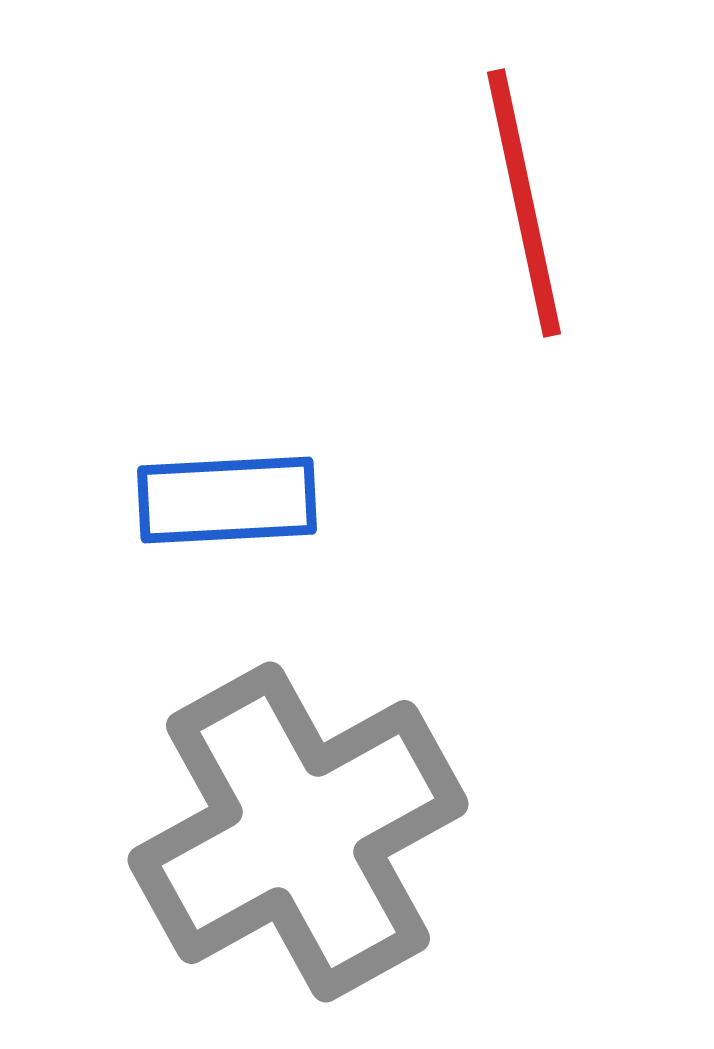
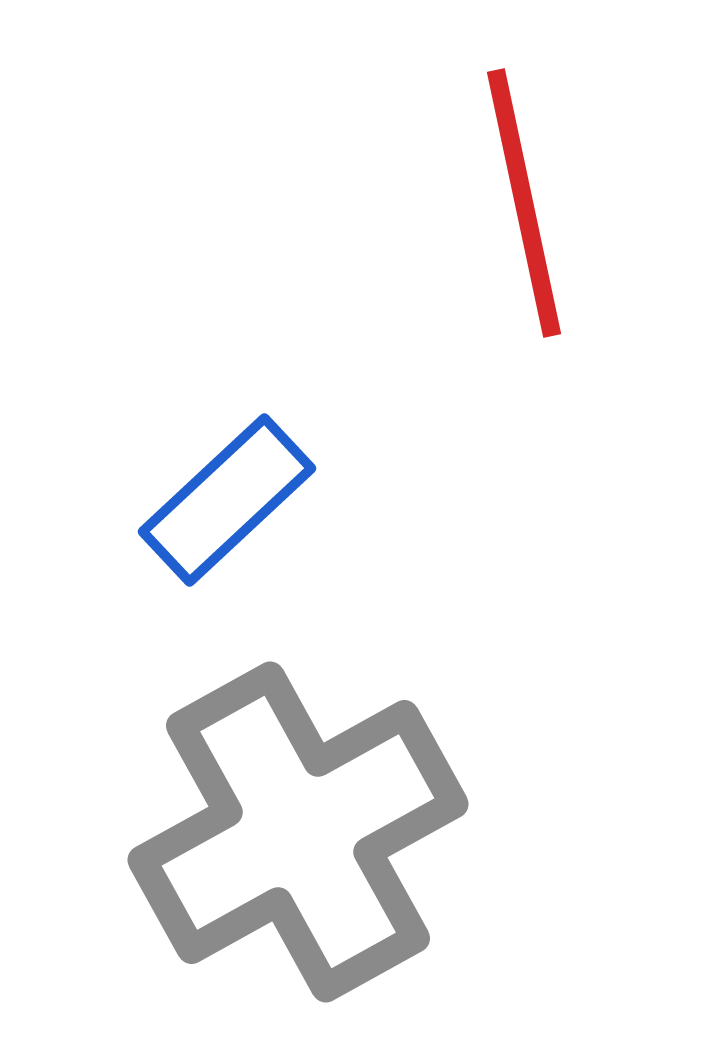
blue rectangle: rotated 40 degrees counterclockwise
